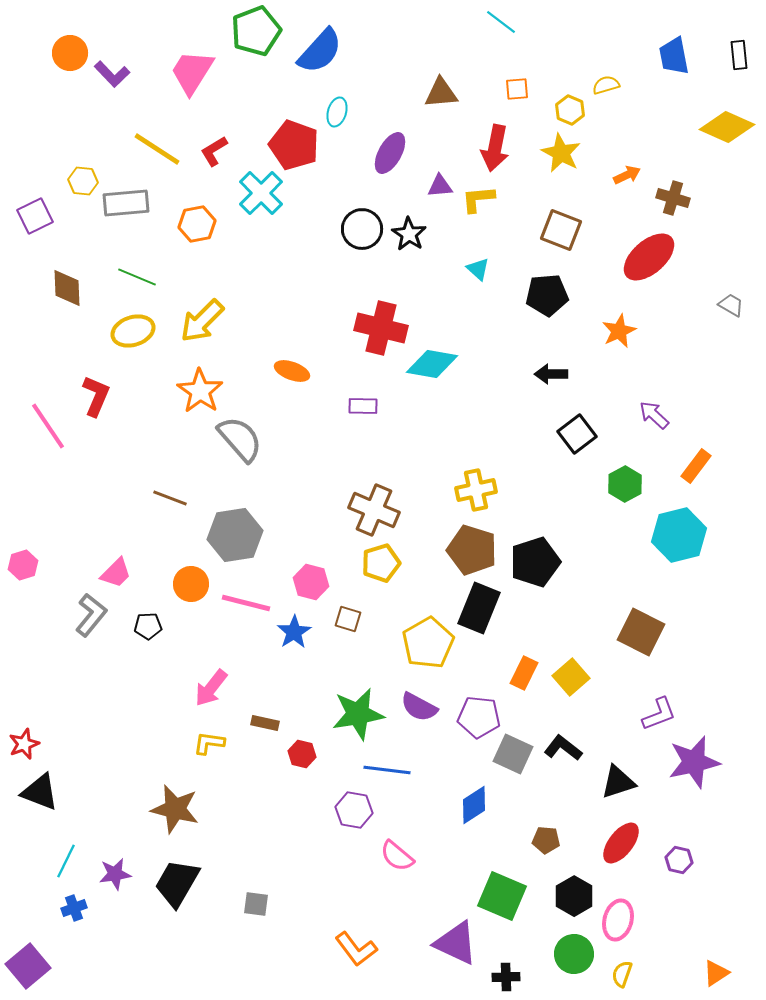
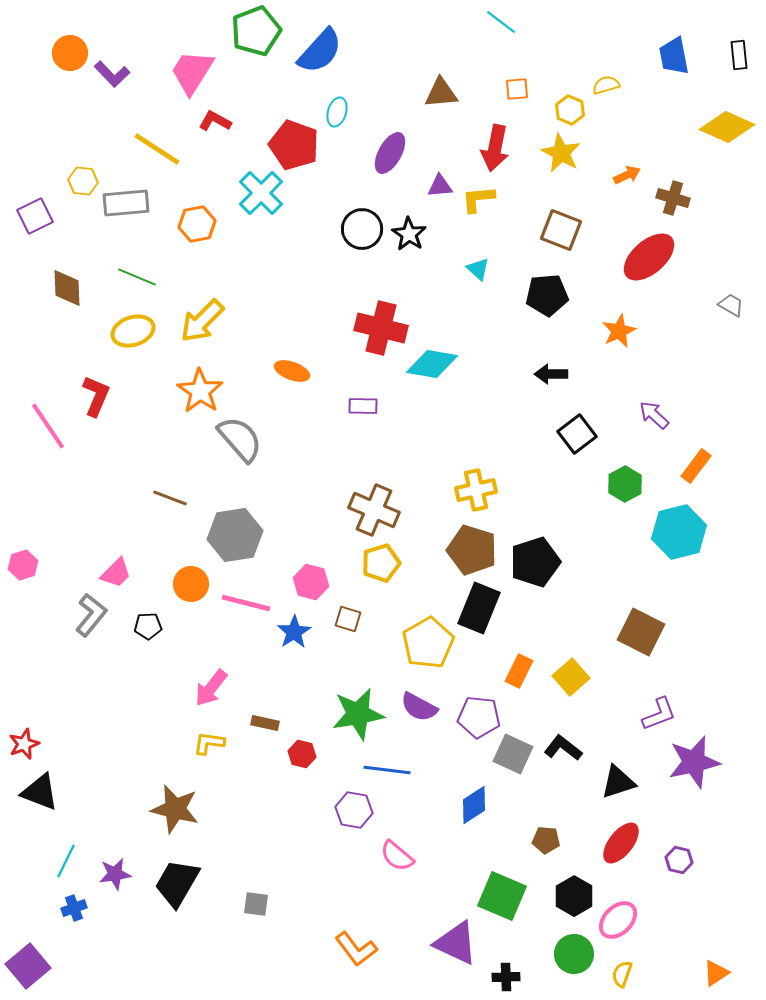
red L-shape at (214, 151): moved 1 px right, 30 px up; rotated 60 degrees clockwise
cyan hexagon at (679, 535): moved 3 px up
orange rectangle at (524, 673): moved 5 px left, 2 px up
pink ellipse at (618, 920): rotated 30 degrees clockwise
